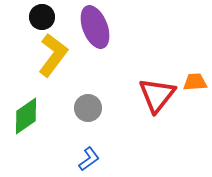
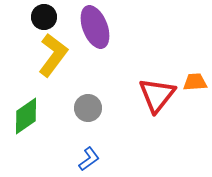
black circle: moved 2 px right
